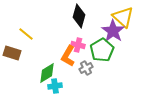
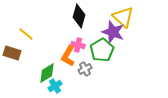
purple star: moved 1 px down; rotated 15 degrees counterclockwise
gray cross: moved 1 px left, 1 px down
cyan cross: rotated 24 degrees counterclockwise
